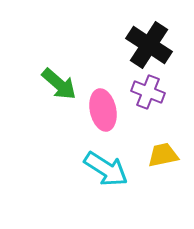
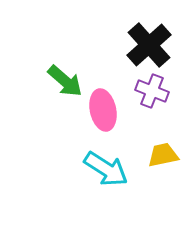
black cross: rotated 15 degrees clockwise
green arrow: moved 6 px right, 3 px up
purple cross: moved 4 px right, 1 px up
